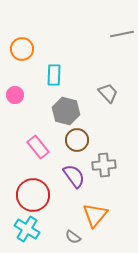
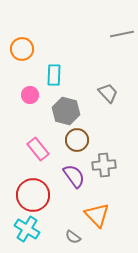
pink circle: moved 15 px right
pink rectangle: moved 2 px down
orange triangle: moved 2 px right; rotated 24 degrees counterclockwise
